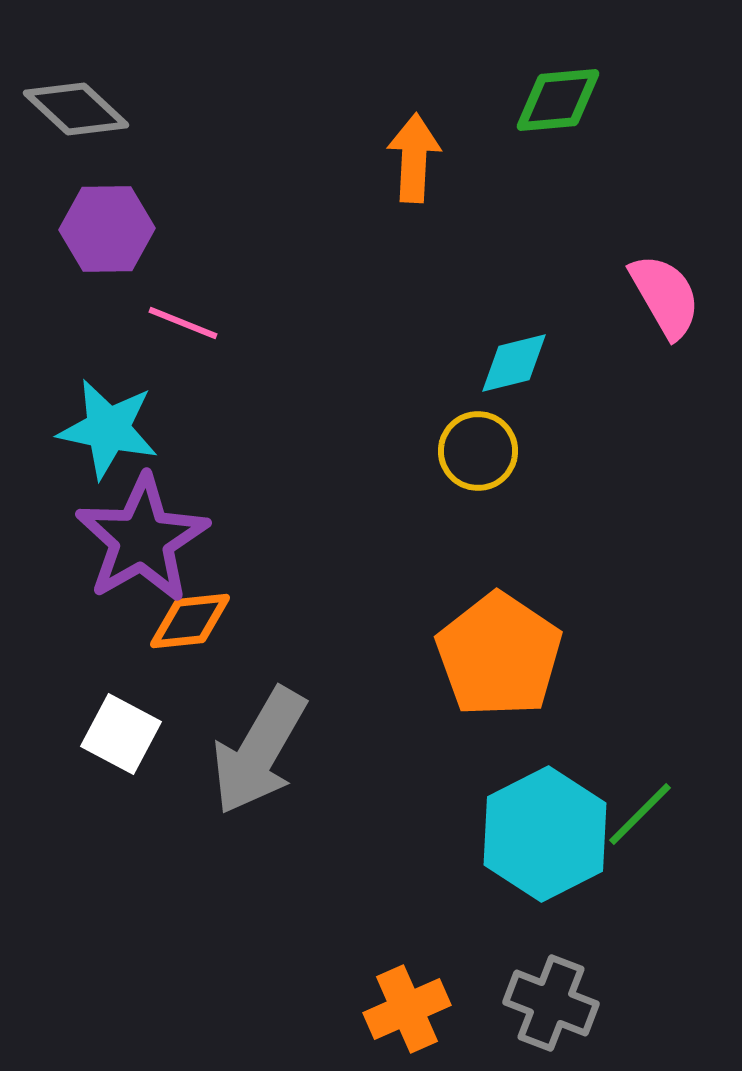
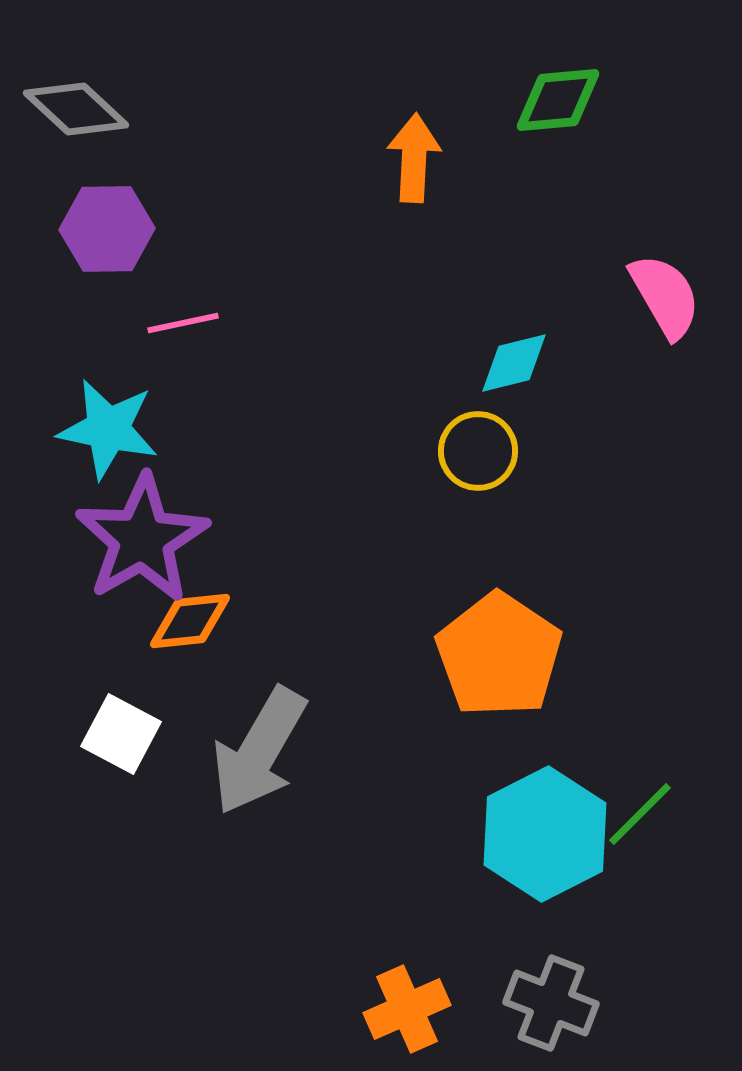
pink line: rotated 34 degrees counterclockwise
